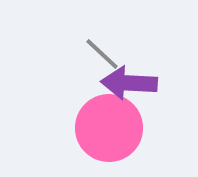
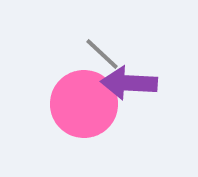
pink circle: moved 25 px left, 24 px up
